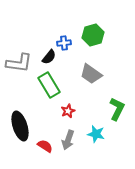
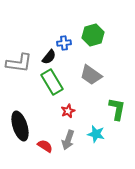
gray trapezoid: moved 1 px down
green rectangle: moved 3 px right, 3 px up
green L-shape: rotated 15 degrees counterclockwise
